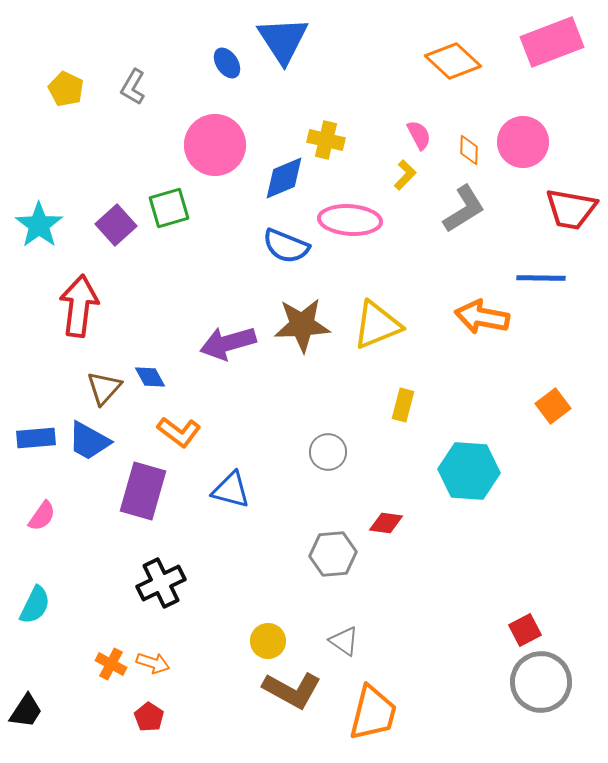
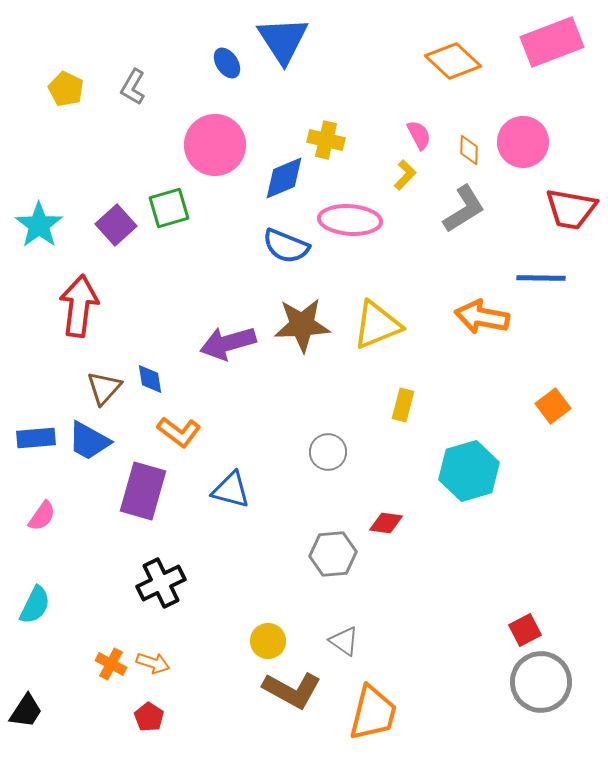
blue diamond at (150, 377): moved 2 px down; rotated 20 degrees clockwise
cyan hexagon at (469, 471): rotated 20 degrees counterclockwise
